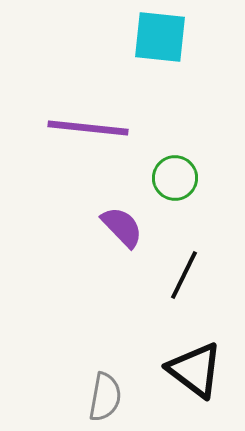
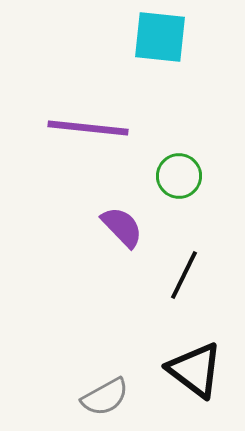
green circle: moved 4 px right, 2 px up
gray semicircle: rotated 51 degrees clockwise
